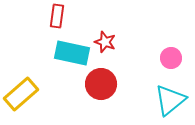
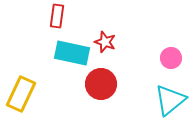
yellow rectangle: rotated 24 degrees counterclockwise
